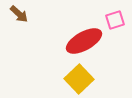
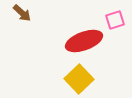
brown arrow: moved 3 px right, 1 px up
red ellipse: rotated 9 degrees clockwise
